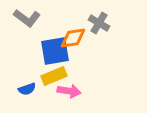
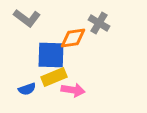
blue square: moved 4 px left, 4 px down; rotated 12 degrees clockwise
yellow rectangle: moved 1 px down
pink arrow: moved 4 px right, 1 px up
